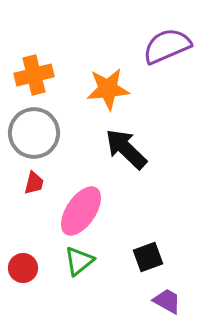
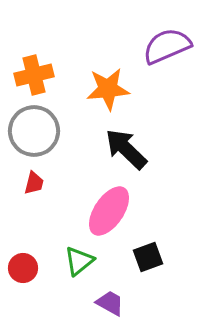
gray circle: moved 2 px up
pink ellipse: moved 28 px right
purple trapezoid: moved 57 px left, 2 px down
